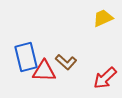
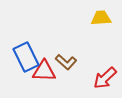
yellow trapezoid: moved 2 px left; rotated 20 degrees clockwise
blue rectangle: rotated 12 degrees counterclockwise
